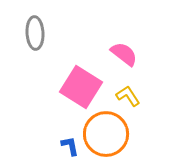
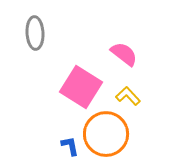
yellow L-shape: rotated 10 degrees counterclockwise
